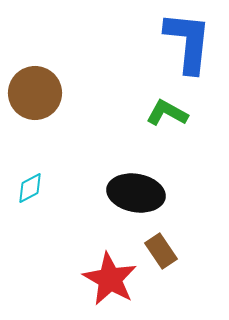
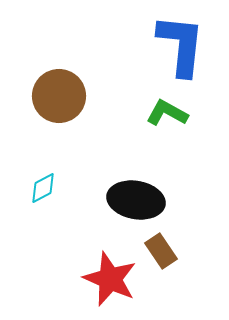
blue L-shape: moved 7 px left, 3 px down
brown circle: moved 24 px right, 3 px down
cyan diamond: moved 13 px right
black ellipse: moved 7 px down
red star: rotated 6 degrees counterclockwise
